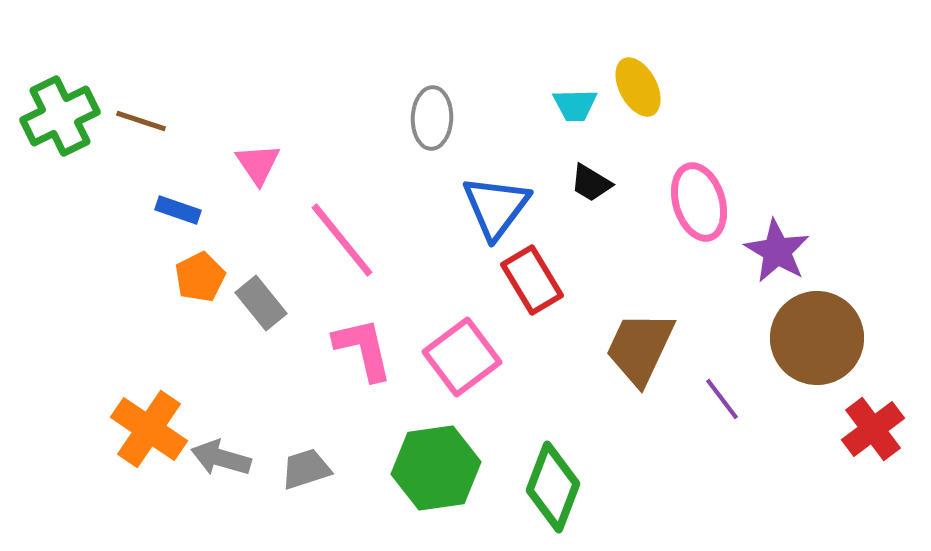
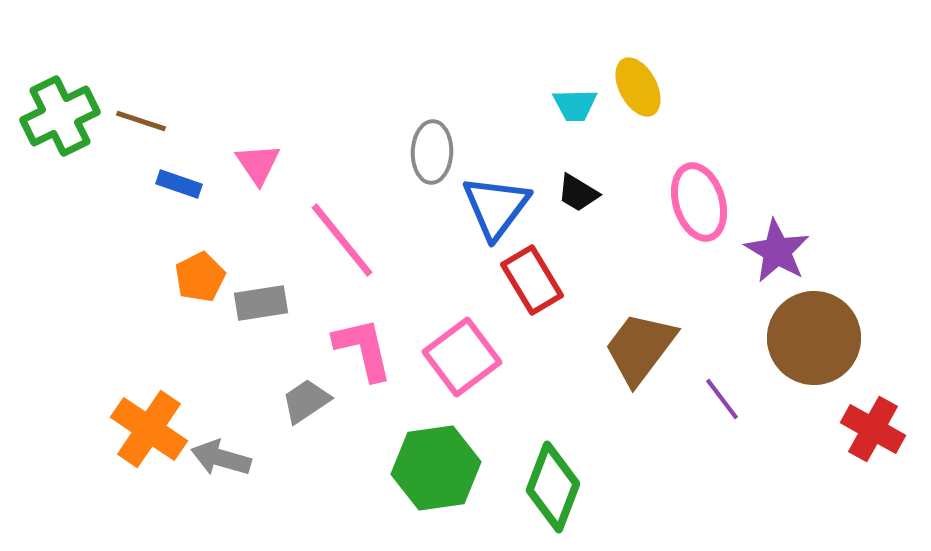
gray ellipse: moved 34 px down
black trapezoid: moved 13 px left, 10 px down
blue rectangle: moved 1 px right, 26 px up
gray rectangle: rotated 60 degrees counterclockwise
brown circle: moved 3 px left
brown trapezoid: rotated 12 degrees clockwise
red cross: rotated 24 degrees counterclockwise
gray trapezoid: moved 68 px up; rotated 16 degrees counterclockwise
